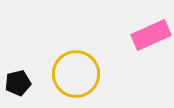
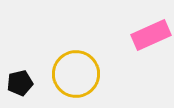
black pentagon: moved 2 px right
